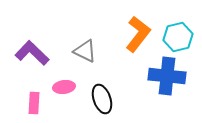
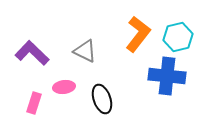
pink rectangle: rotated 15 degrees clockwise
